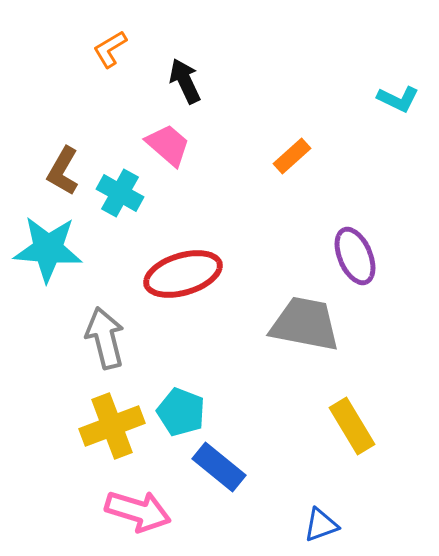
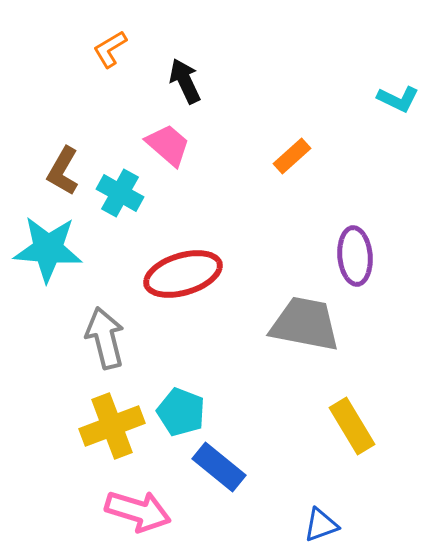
purple ellipse: rotated 18 degrees clockwise
